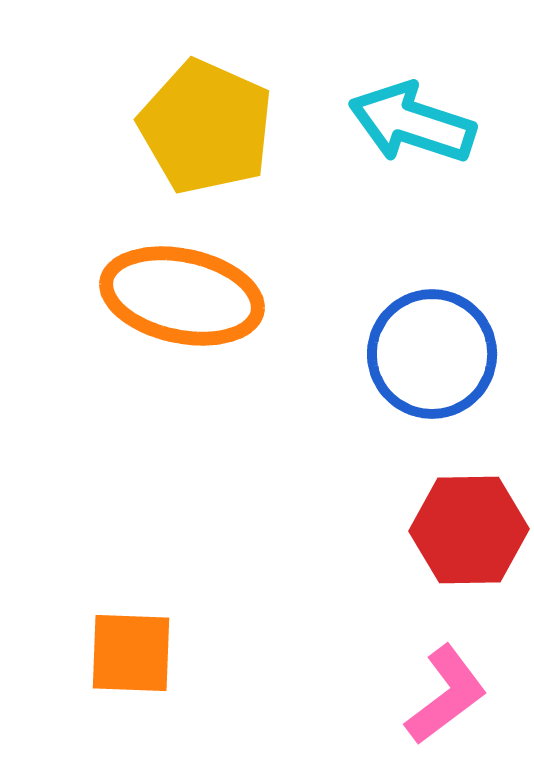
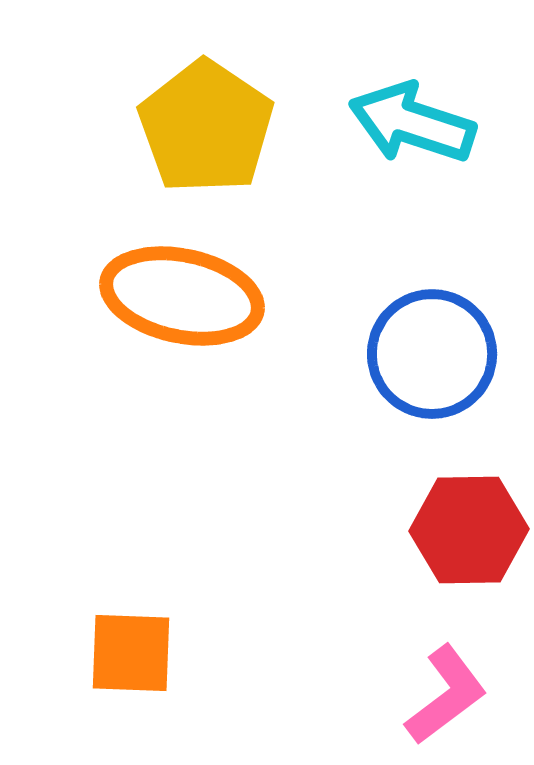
yellow pentagon: rotated 10 degrees clockwise
